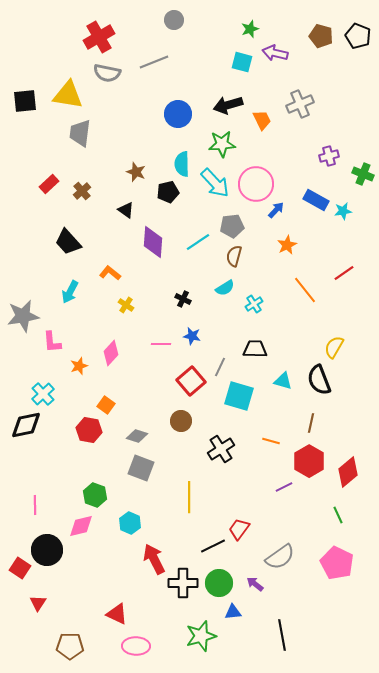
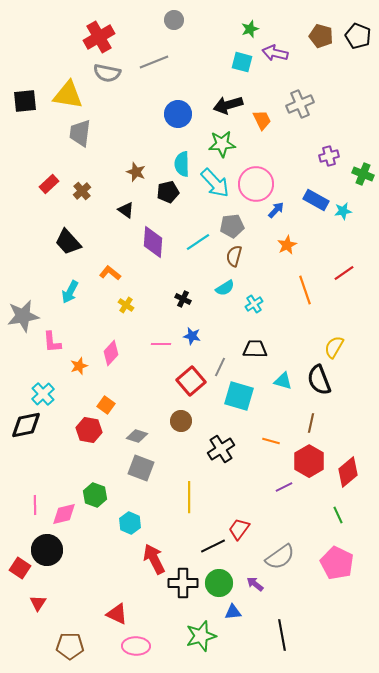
orange line at (305, 290): rotated 20 degrees clockwise
pink diamond at (81, 526): moved 17 px left, 12 px up
